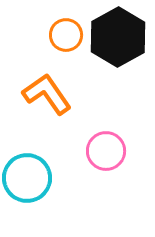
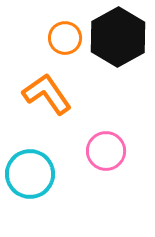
orange circle: moved 1 px left, 3 px down
cyan circle: moved 3 px right, 4 px up
